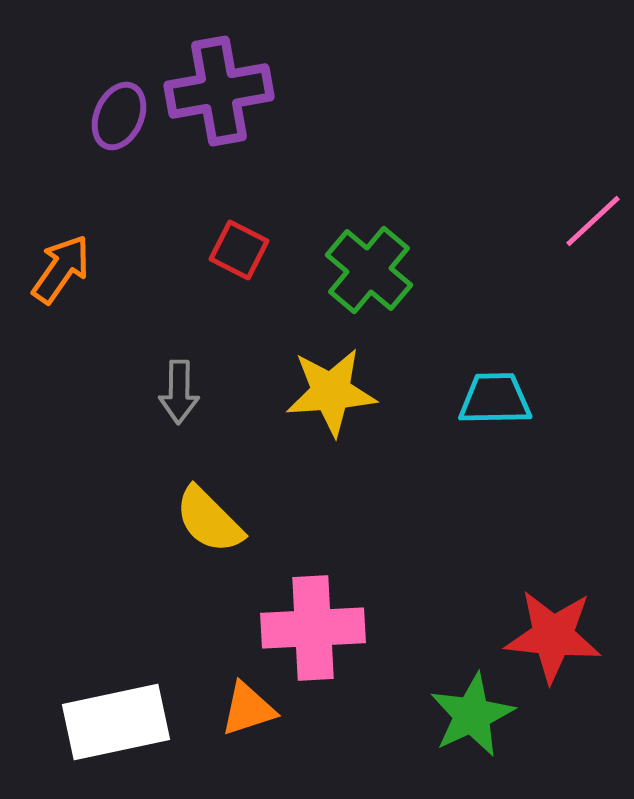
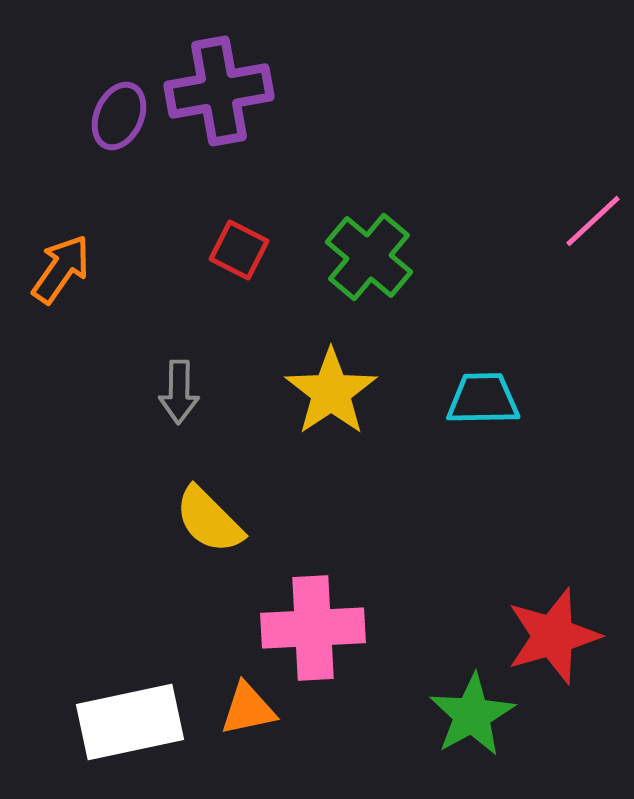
green cross: moved 13 px up
yellow star: rotated 30 degrees counterclockwise
cyan trapezoid: moved 12 px left
red star: rotated 22 degrees counterclockwise
orange triangle: rotated 6 degrees clockwise
green star: rotated 4 degrees counterclockwise
white rectangle: moved 14 px right
